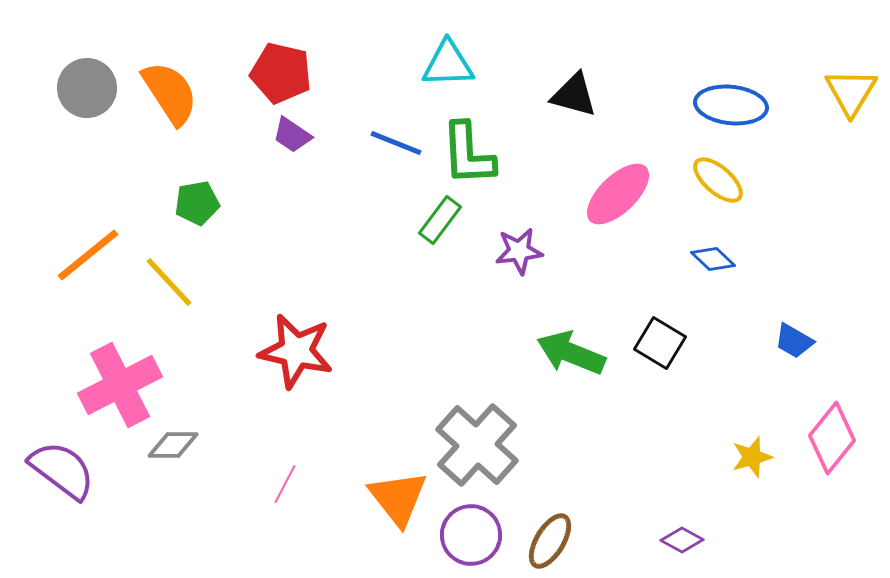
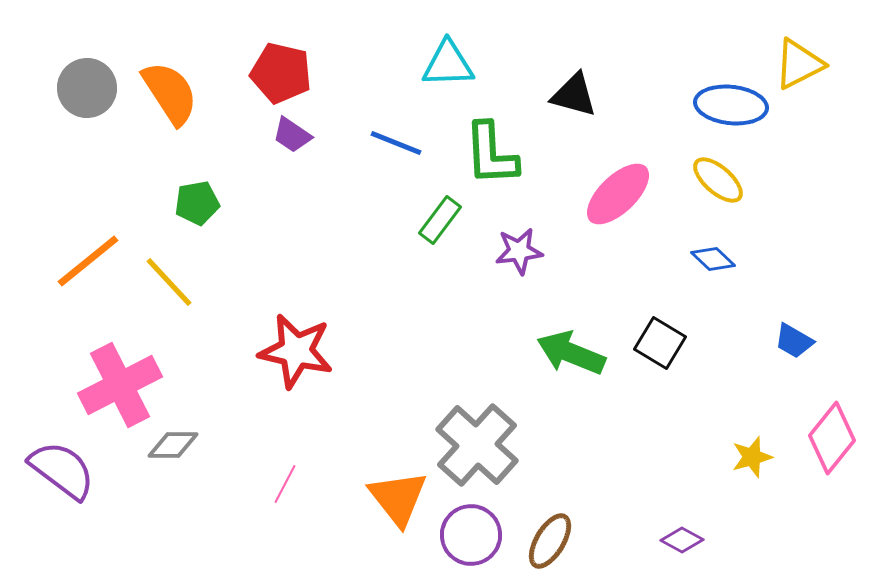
yellow triangle: moved 52 px left, 28 px up; rotated 32 degrees clockwise
green L-shape: moved 23 px right
orange line: moved 6 px down
